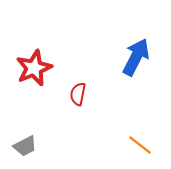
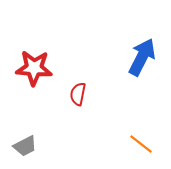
blue arrow: moved 6 px right
red star: rotated 27 degrees clockwise
orange line: moved 1 px right, 1 px up
